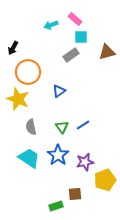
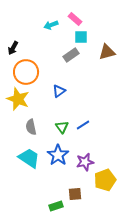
orange circle: moved 2 px left
